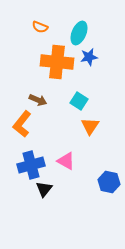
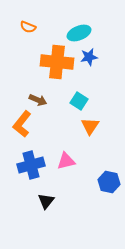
orange semicircle: moved 12 px left
cyan ellipse: rotated 45 degrees clockwise
pink triangle: rotated 42 degrees counterclockwise
black triangle: moved 2 px right, 12 px down
